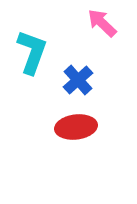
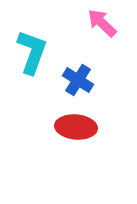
blue cross: rotated 16 degrees counterclockwise
red ellipse: rotated 12 degrees clockwise
